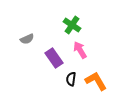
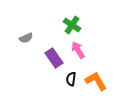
gray semicircle: moved 1 px left, 1 px up
pink arrow: moved 2 px left
